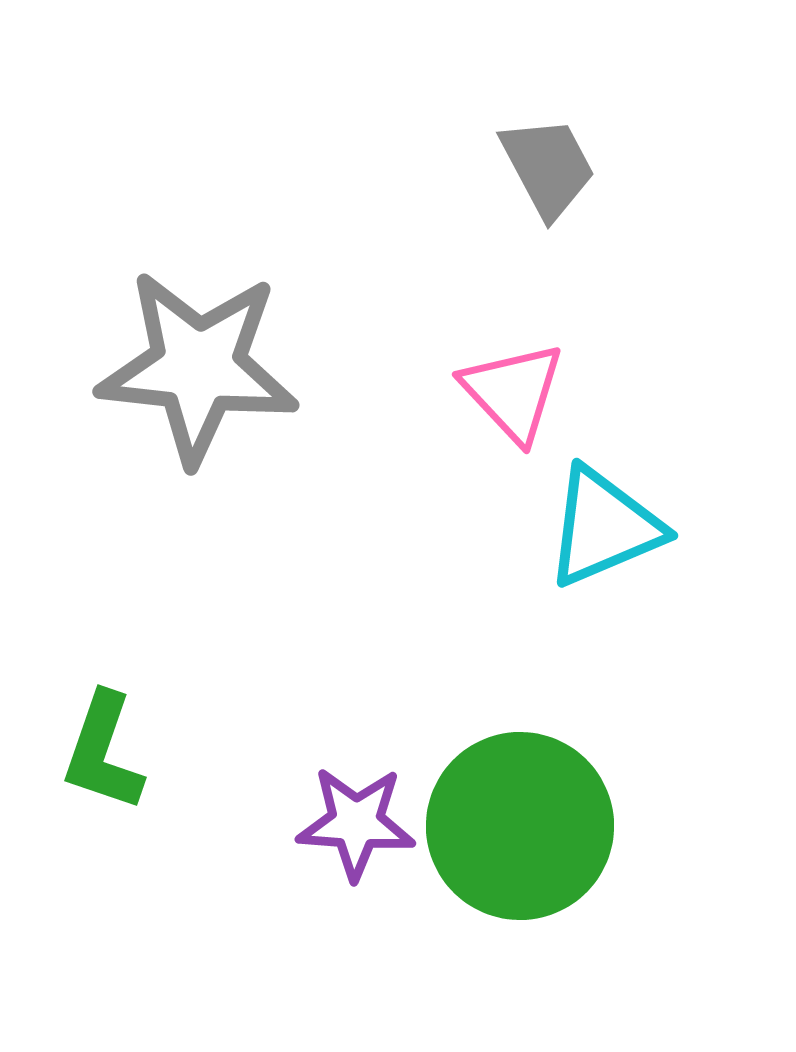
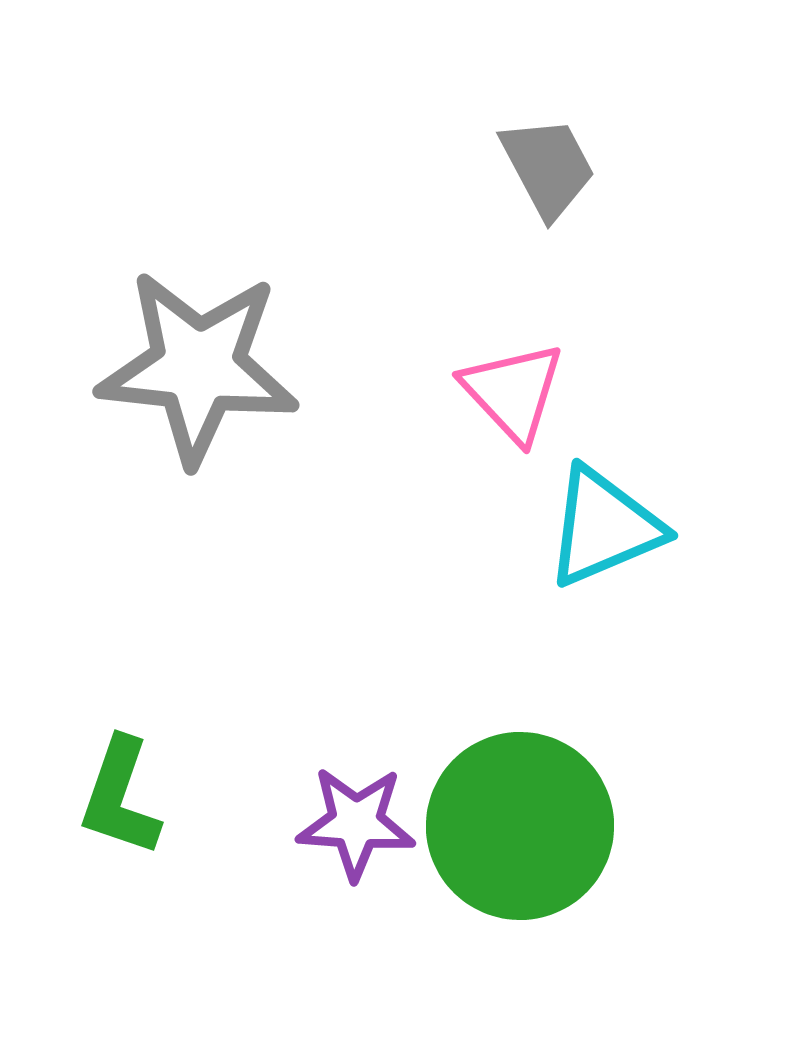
green L-shape: moved 17 px right, 45 px down
